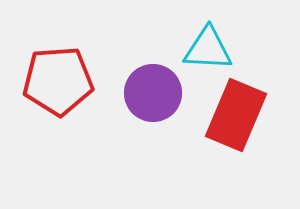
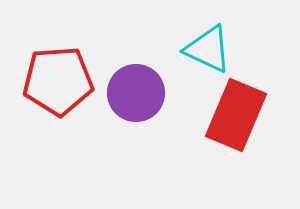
cyan triangle: rotated 22 degrees clockwise
purple circle: moved 17 px left
